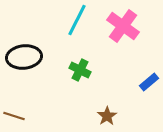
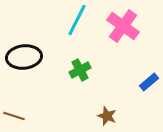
green cross: rotated 35 degrees clockwise
brown star: rotated 18 degrees counterclockwise
